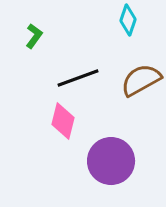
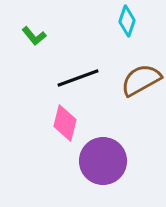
cyan diamond: moved 1 px left, 1 px down
green L-shape: rotated 105 degrees clockwise
pink diamond: moved 2 px right, 2 px down
purple circle: moved 8 px left
